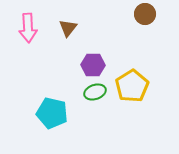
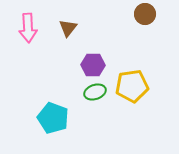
yellow pentagon: rotated 24 degrees clockwise
cyan pentagon: moved 1 px right, 5 px down; rotated 8 degrees clockwise
